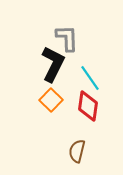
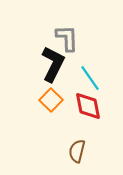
red diamond: rotated 20 degrees counterclockwise
